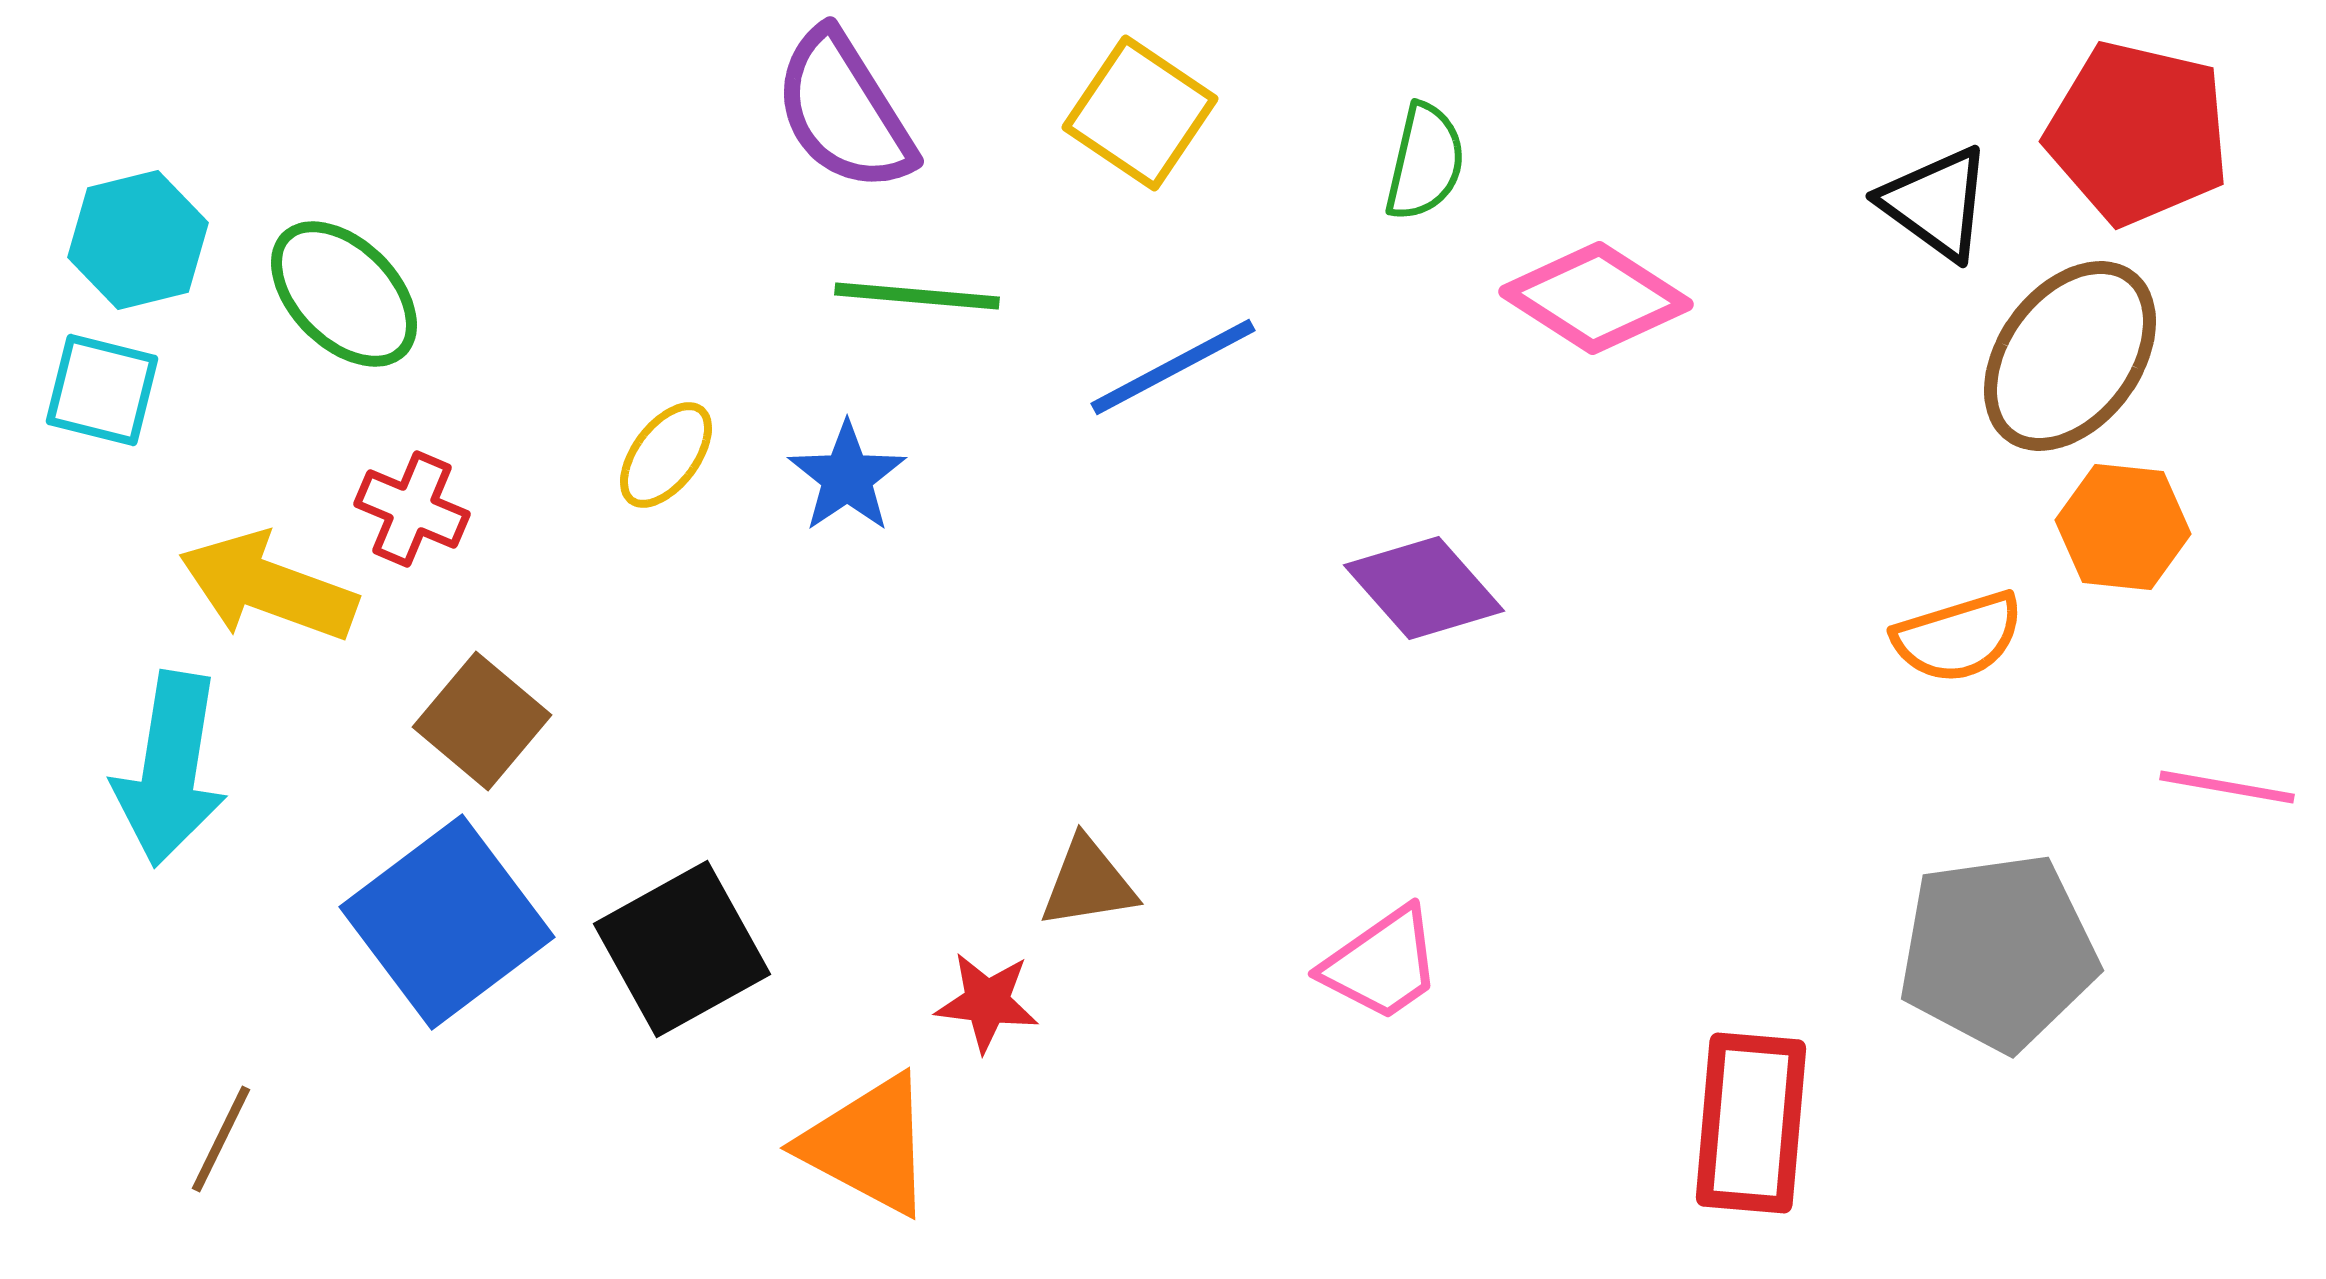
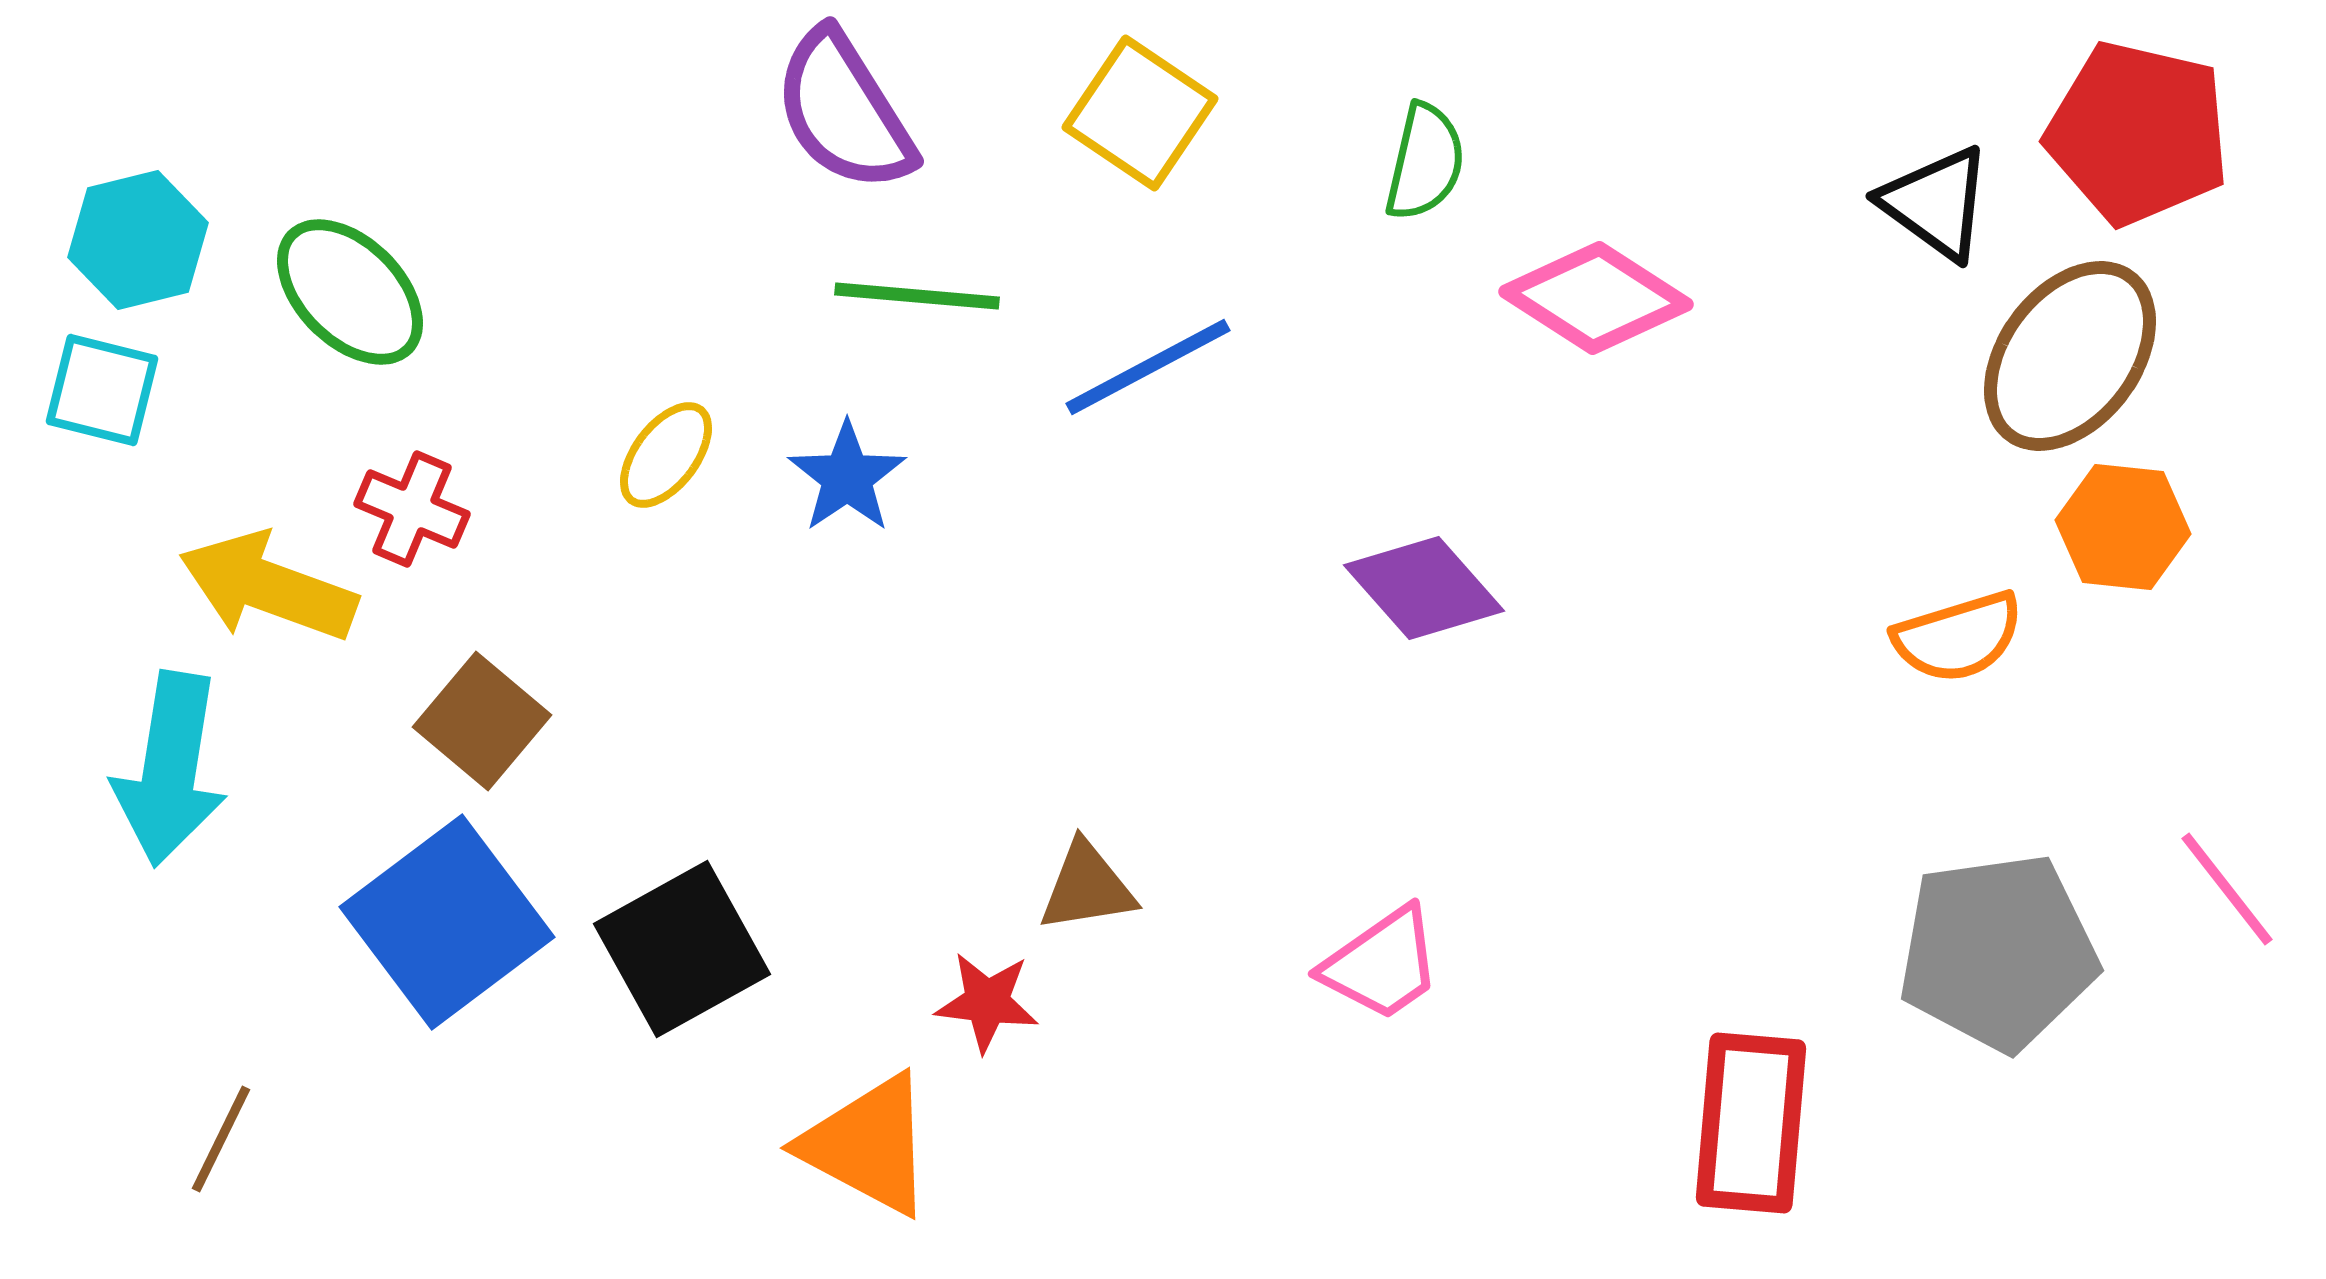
green ellipse: moved 6 px right, 2 px up
blue line: moved 25 px left
pink line: moved 102 px down; rotated 42 degrees clockwise
brown triangle: moved 1 px left, 4 px down
